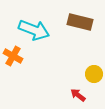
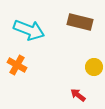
cyan arrow: moved 5 px left
orange cross: moved 4 px right, 9 px down
yellow circle: moved 7 px up
